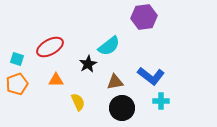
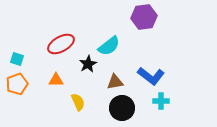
red ellipse: moved 11 px right, 3 px up
